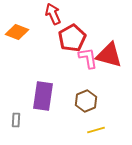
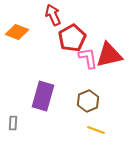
red arrow: moved 1 px down
red triangle: rotated 28 degrees counterclockwise
purple rectangle: rotated 8 degrees clockwise
brown hexagon: moved 2 px right
gray rectangle: moved 3 px left, 3 px down
yellow line: rotated 36 degrees clockwise
